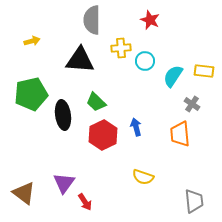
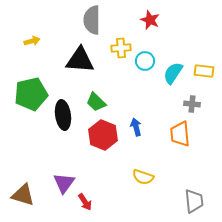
cyan semicircle: moved 3 px up
gray cross: rotated 28 degrees counterclockwise
red hexagon: rotated 12 degrees counterclockwise
brown triangle: moved 1 px left, 2 px down; rotated 20 degrees counterclockwise
